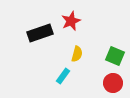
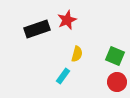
red star: moved 4 px left, 1 px up
black rectangle: moved 3 px left, 4 px up
red circle: moved 4 px right, 1 px up
